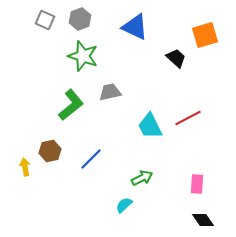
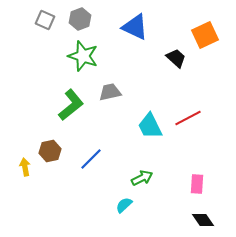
orange square: rotated 8 degrees counterclockwise
